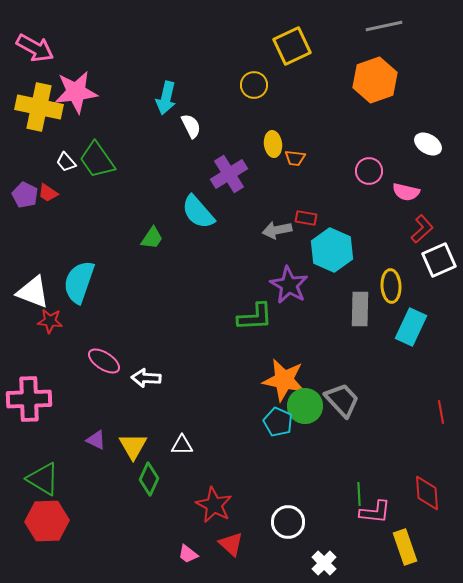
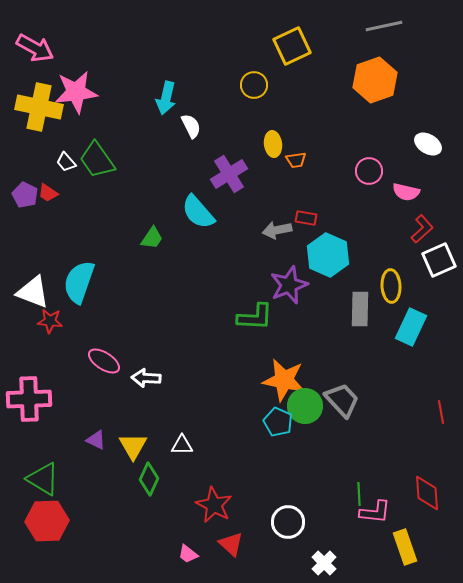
orange trapezoid at (295, 158): moved 1 px right, 2 px down; rotated 15 degrees counterclockwise
cyan hexagon at (332, 250): moved 4 px left, 5 px down
purple star at (289, 285): rotated 21 degrees clockwise
green L-shape at (255, 317): rotated 6 degrees clockwise
